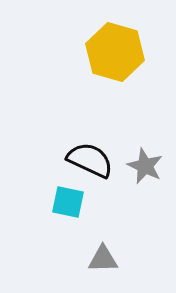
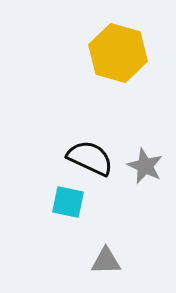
yellow hexagon: moved 3 px right, 1 px down
black semicircle: moved 2 px up
gray triangle: moved 3 px right, 2 px down
